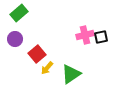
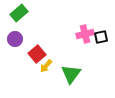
pink cross: moved 1 px up
yellow arrow: moved 1 px left, 2 px up
green triangle: rotated 20 degrees counterclockwise
